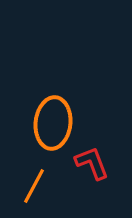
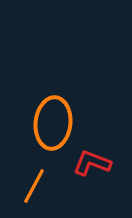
red L-shape: rotated 48 degrees counterclockwise
